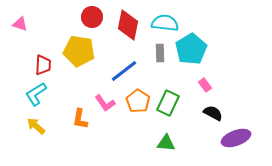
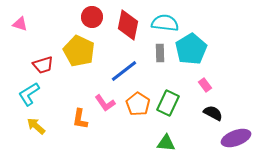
yellow pentagon: rotated 16 degrees clockwise
red trapezoid: rotated 70 degrees clockwise
cyan L-shape: moved 7 px left
orange pentagon: moved 3 px down
